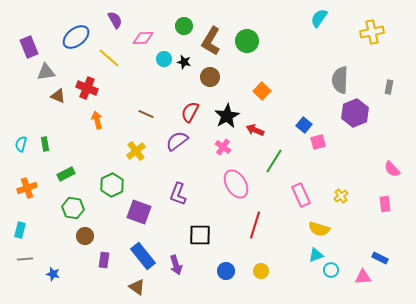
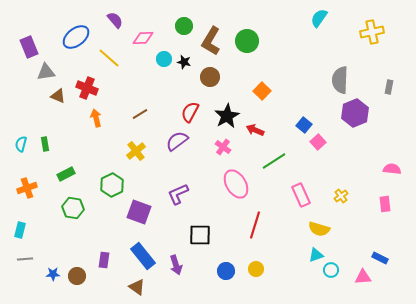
purple semicircle at (115, 20): rotated 12 degrees counterclockwise
brown line at (146, 114): moved 6 px left; rotated 56 degrees counterclockwise
orange arrow at (97, 120): moved 1 px left, 2 px up
pink square at (318, 142): rotated 28 degrees counterclockwise
green line at (274, 161): rotated 25 degrees clockwise
pink semicircle at (392, 169): rotated 138 degrees clockwise
purple L-shape at (178, 194): rotated 45 degrees clockwise
brown circle at (85, 236): moved 8 px left, 40 px down
yellow circle at (261, 271): moved 5 px left, 2 px up
blue star at (53, 274): rotated 16 degrees counterclockwise
